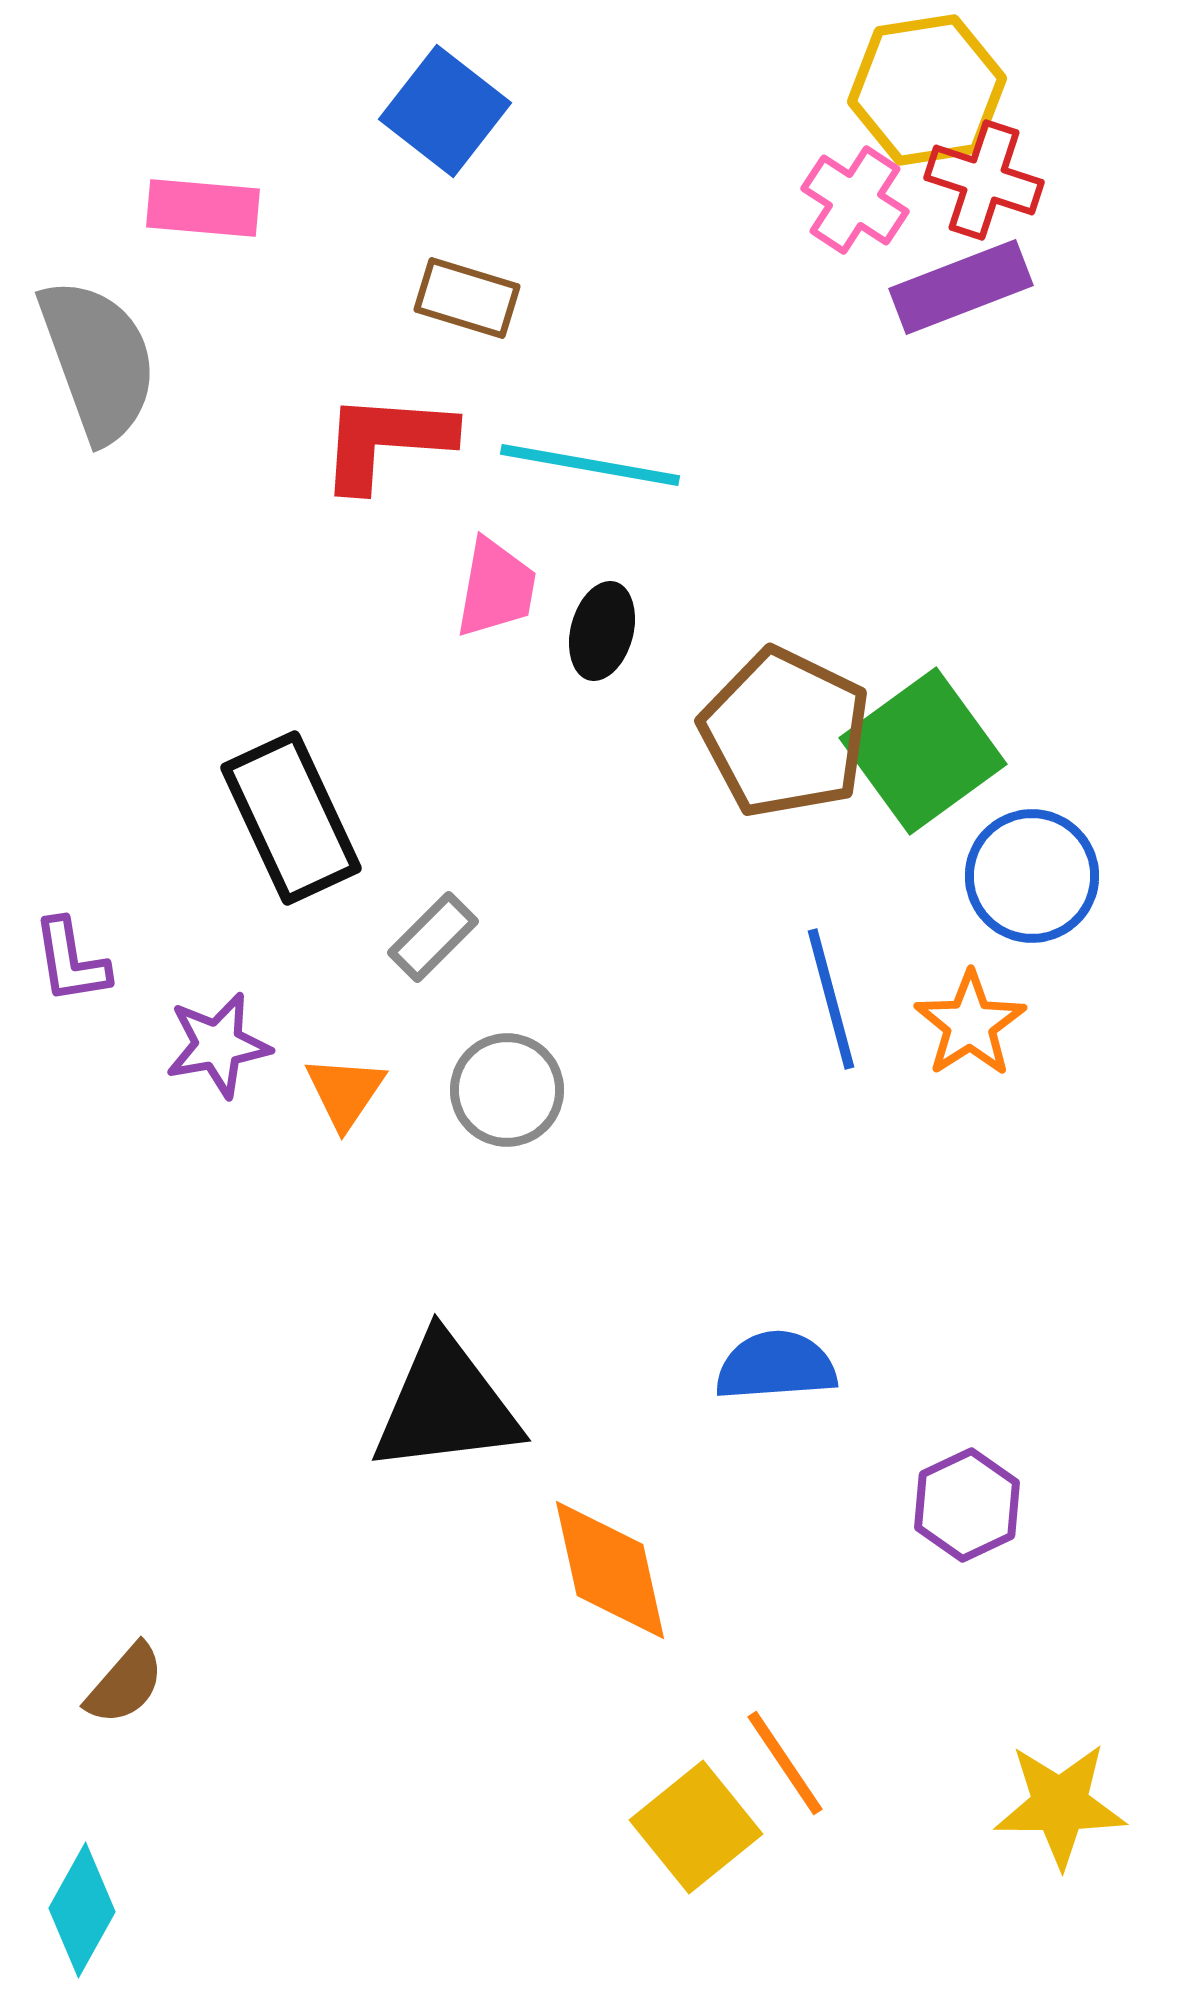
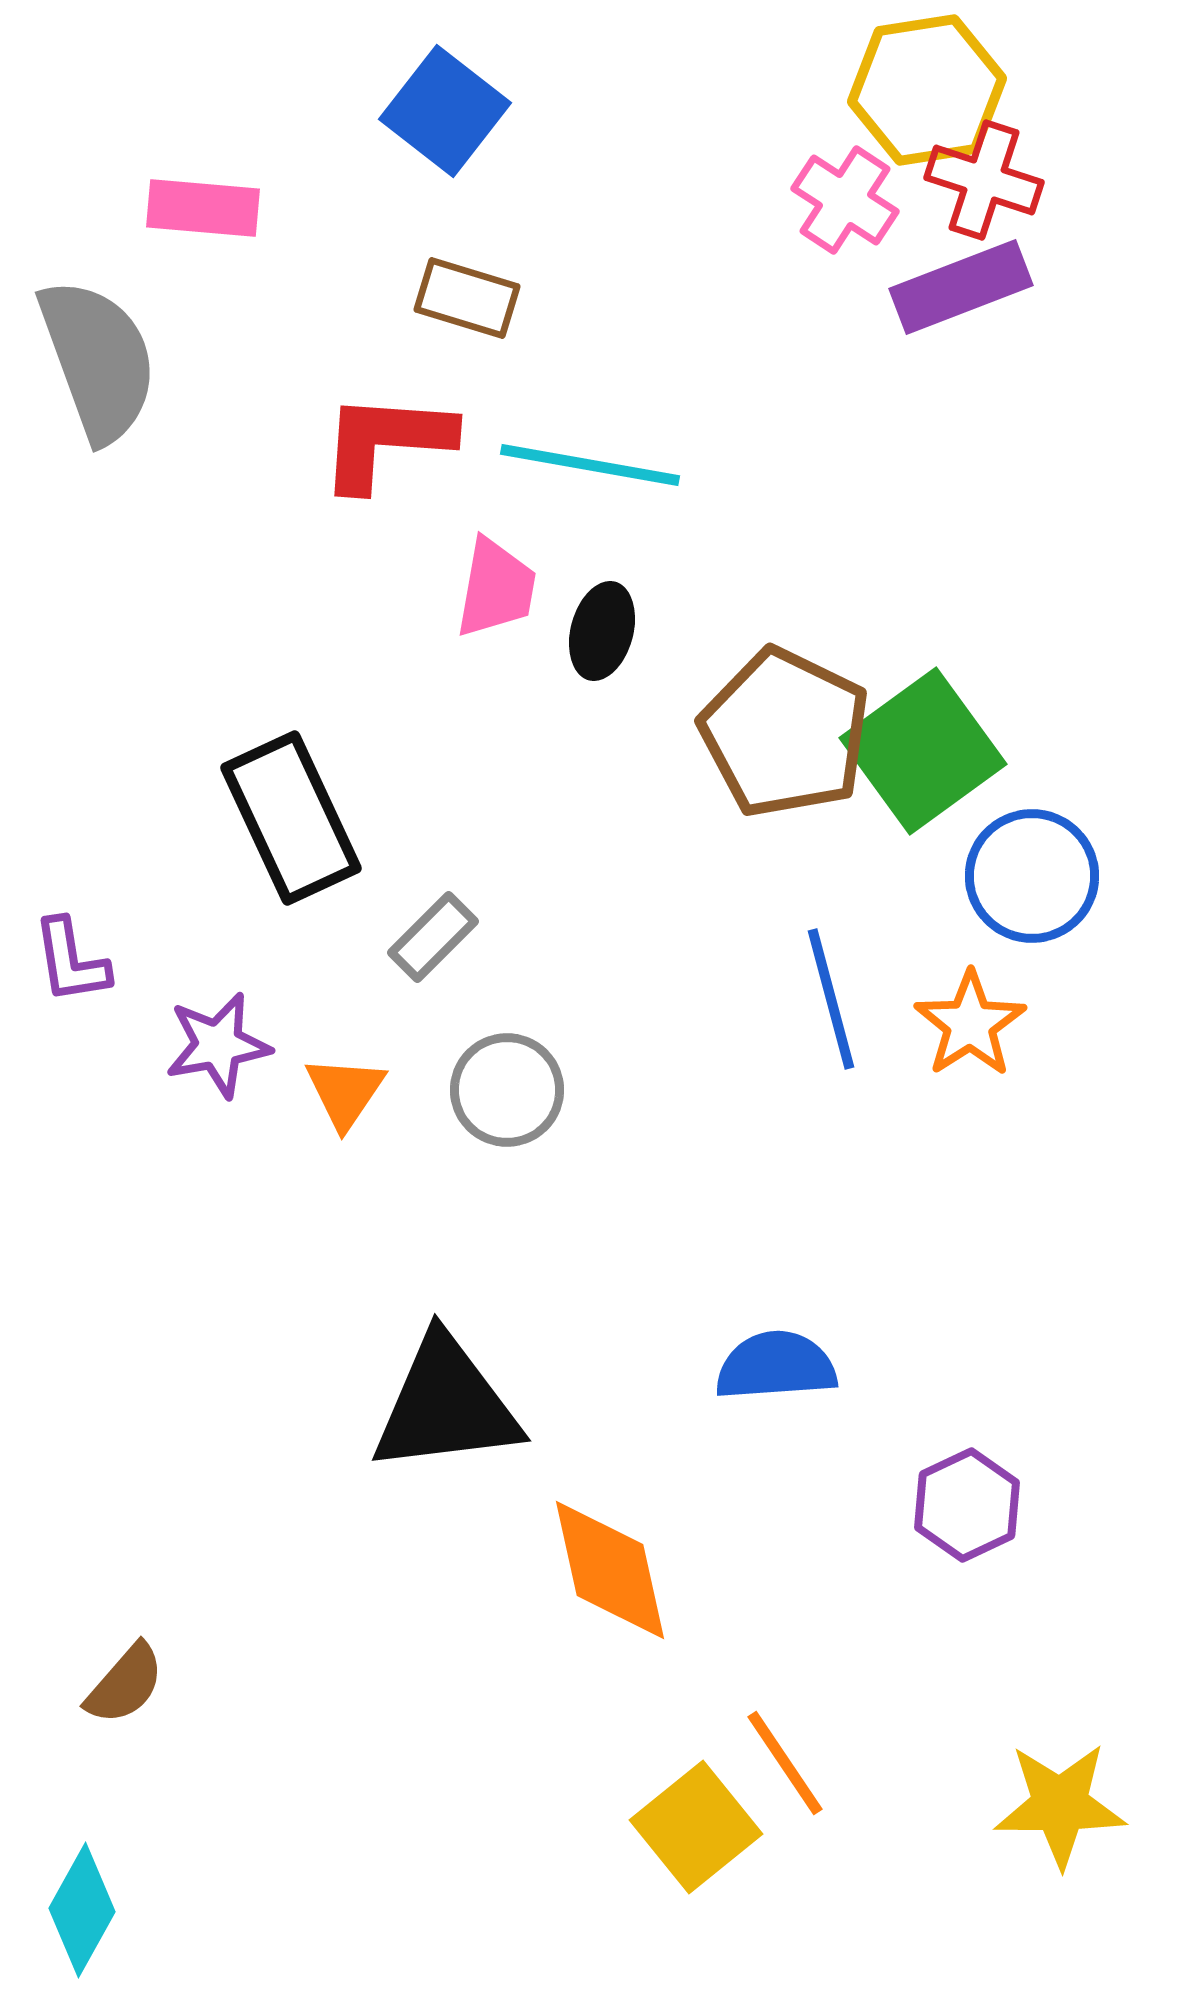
pink cross: moved 10 px left
